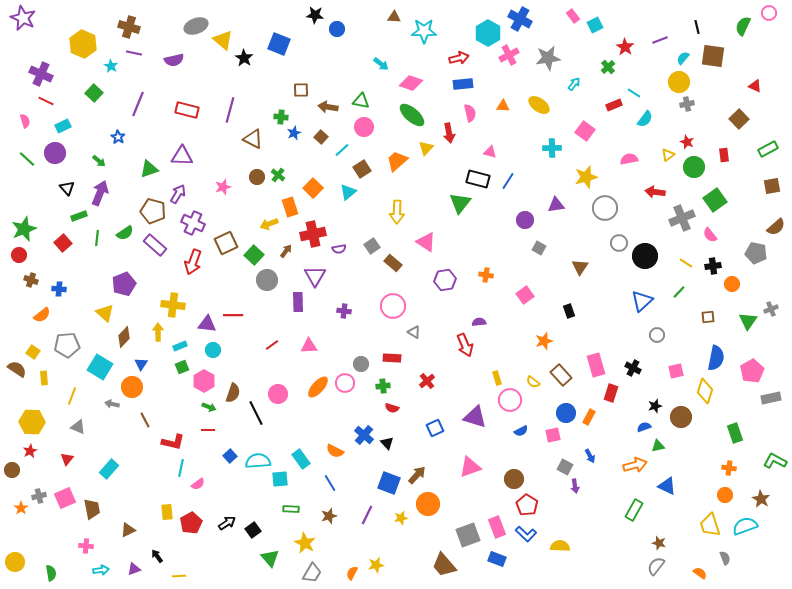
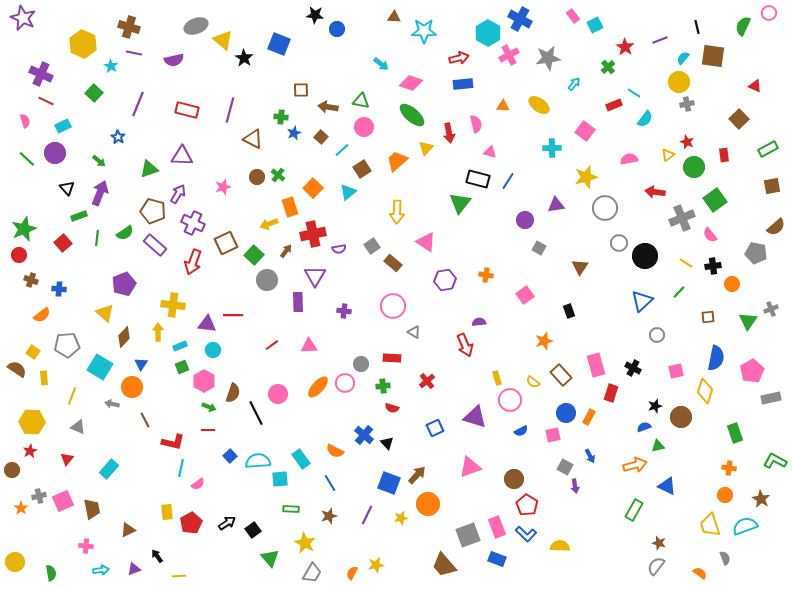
pink semicircle at (470, 113): moved 6 px right, 11 px down
pink square at (65, 498): moved 2 px left, 3 px down
